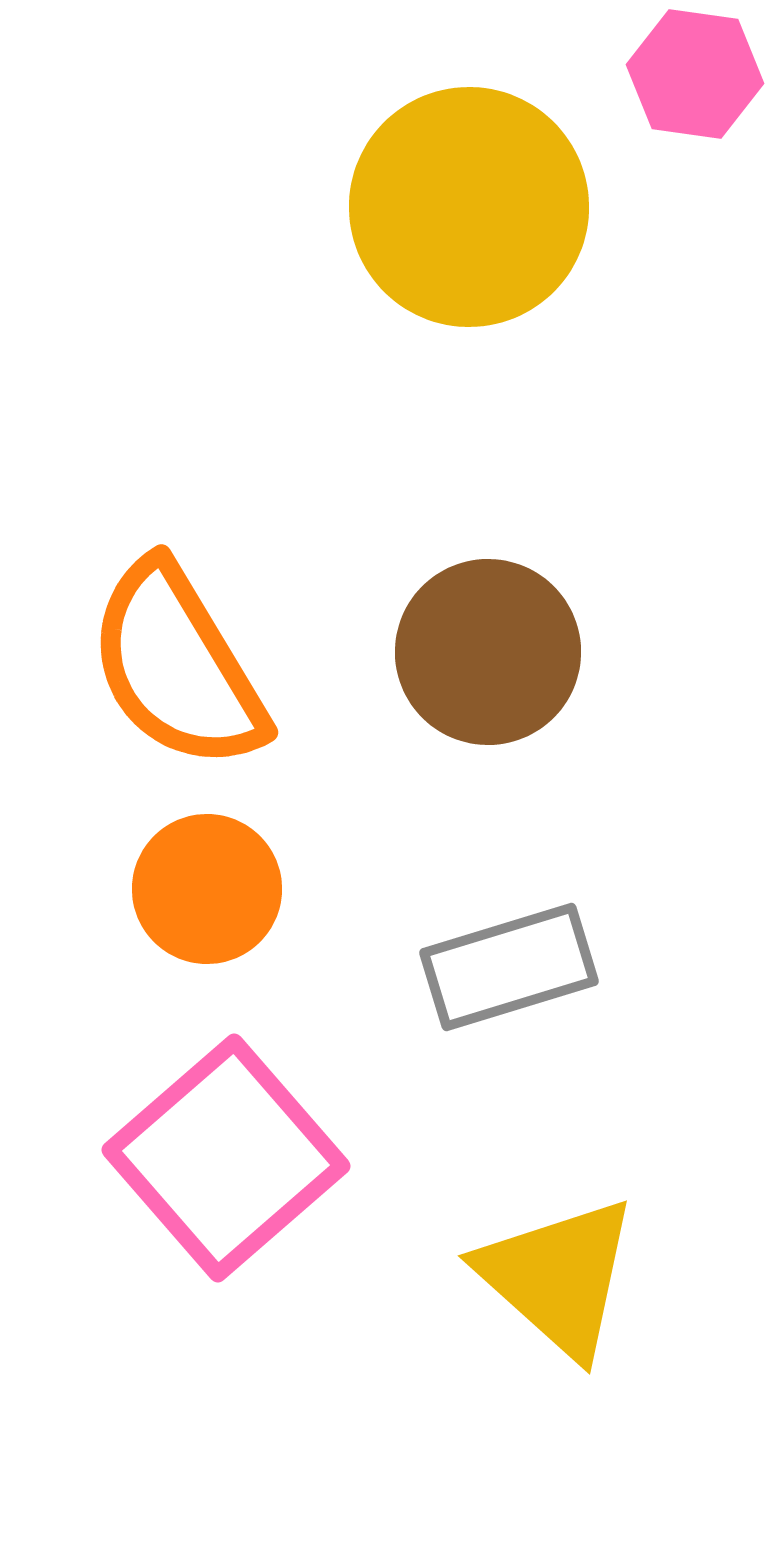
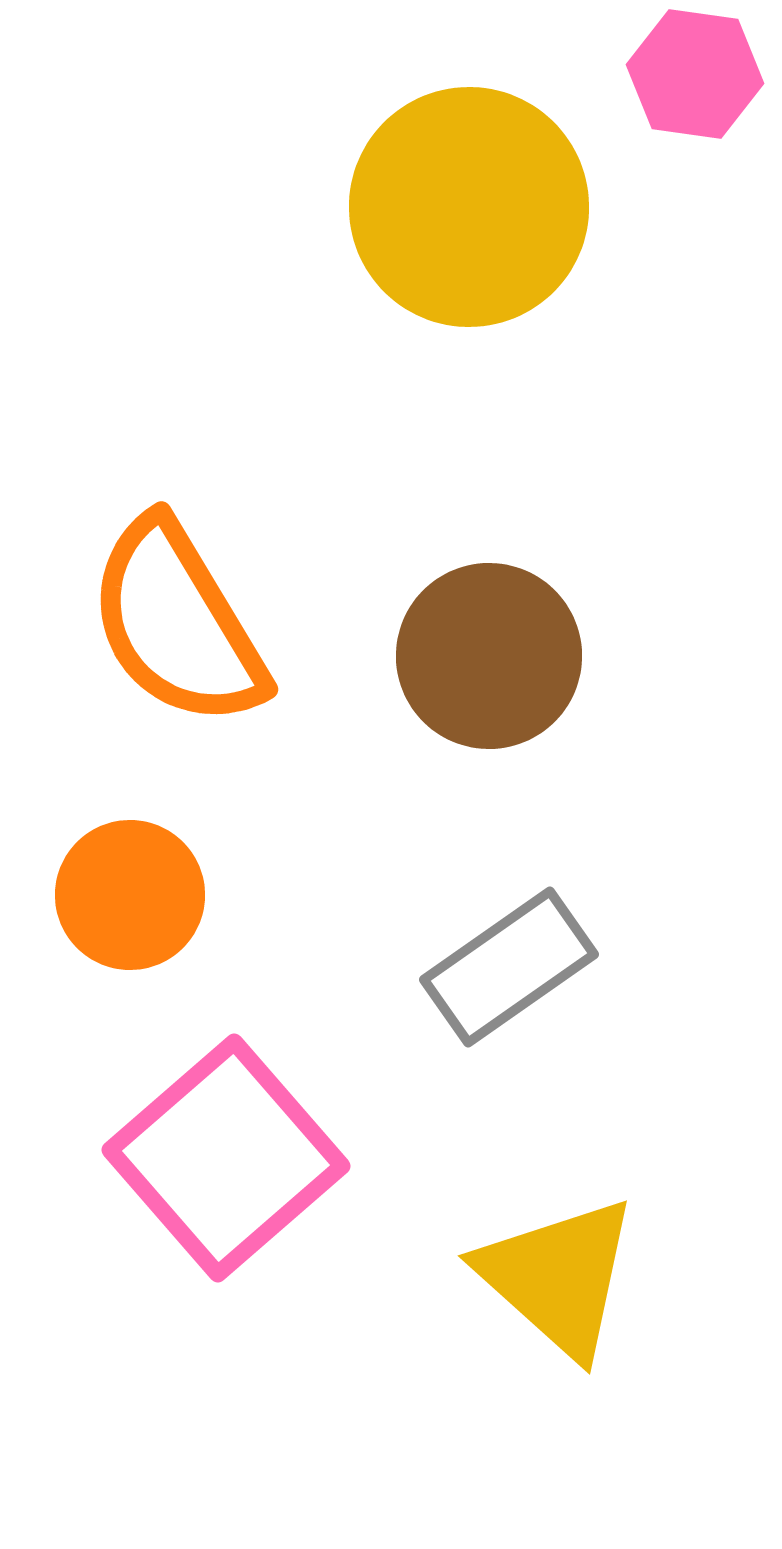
brown circle: moved 1 px right, 4 px down
orange semicircle: moved 43 px up
orange circle: moved 77 px left, 6 px down
gray rectangle: rotated 18 degrees counterclockwise
